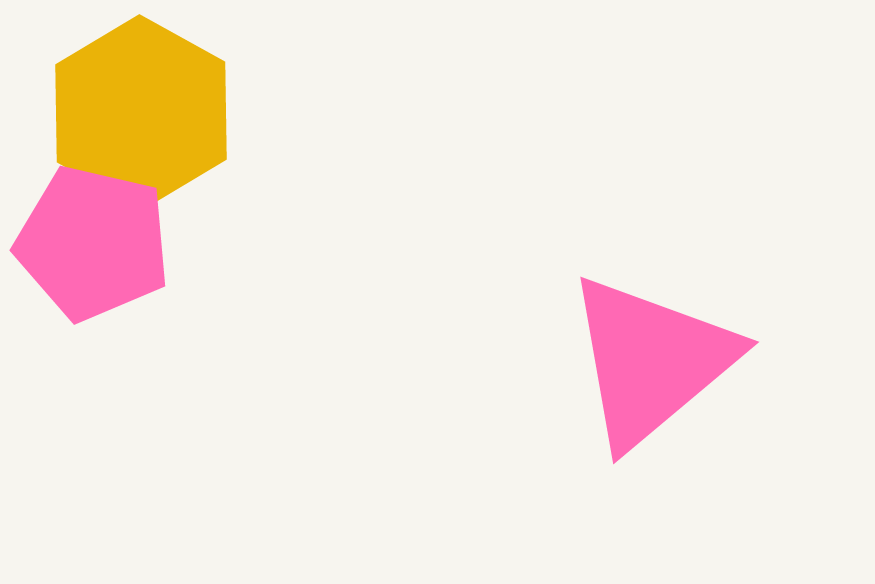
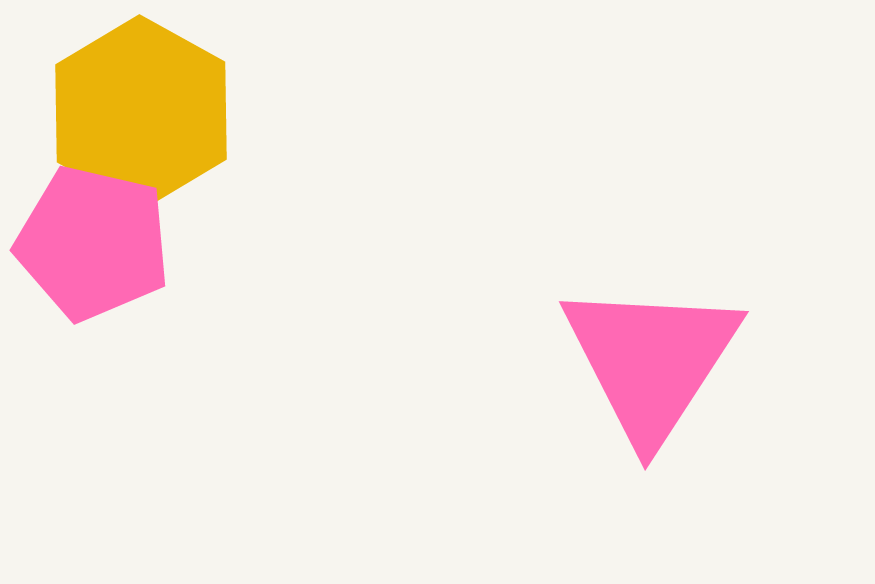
pink triangle: rotated 17 degrees counterclockwise
